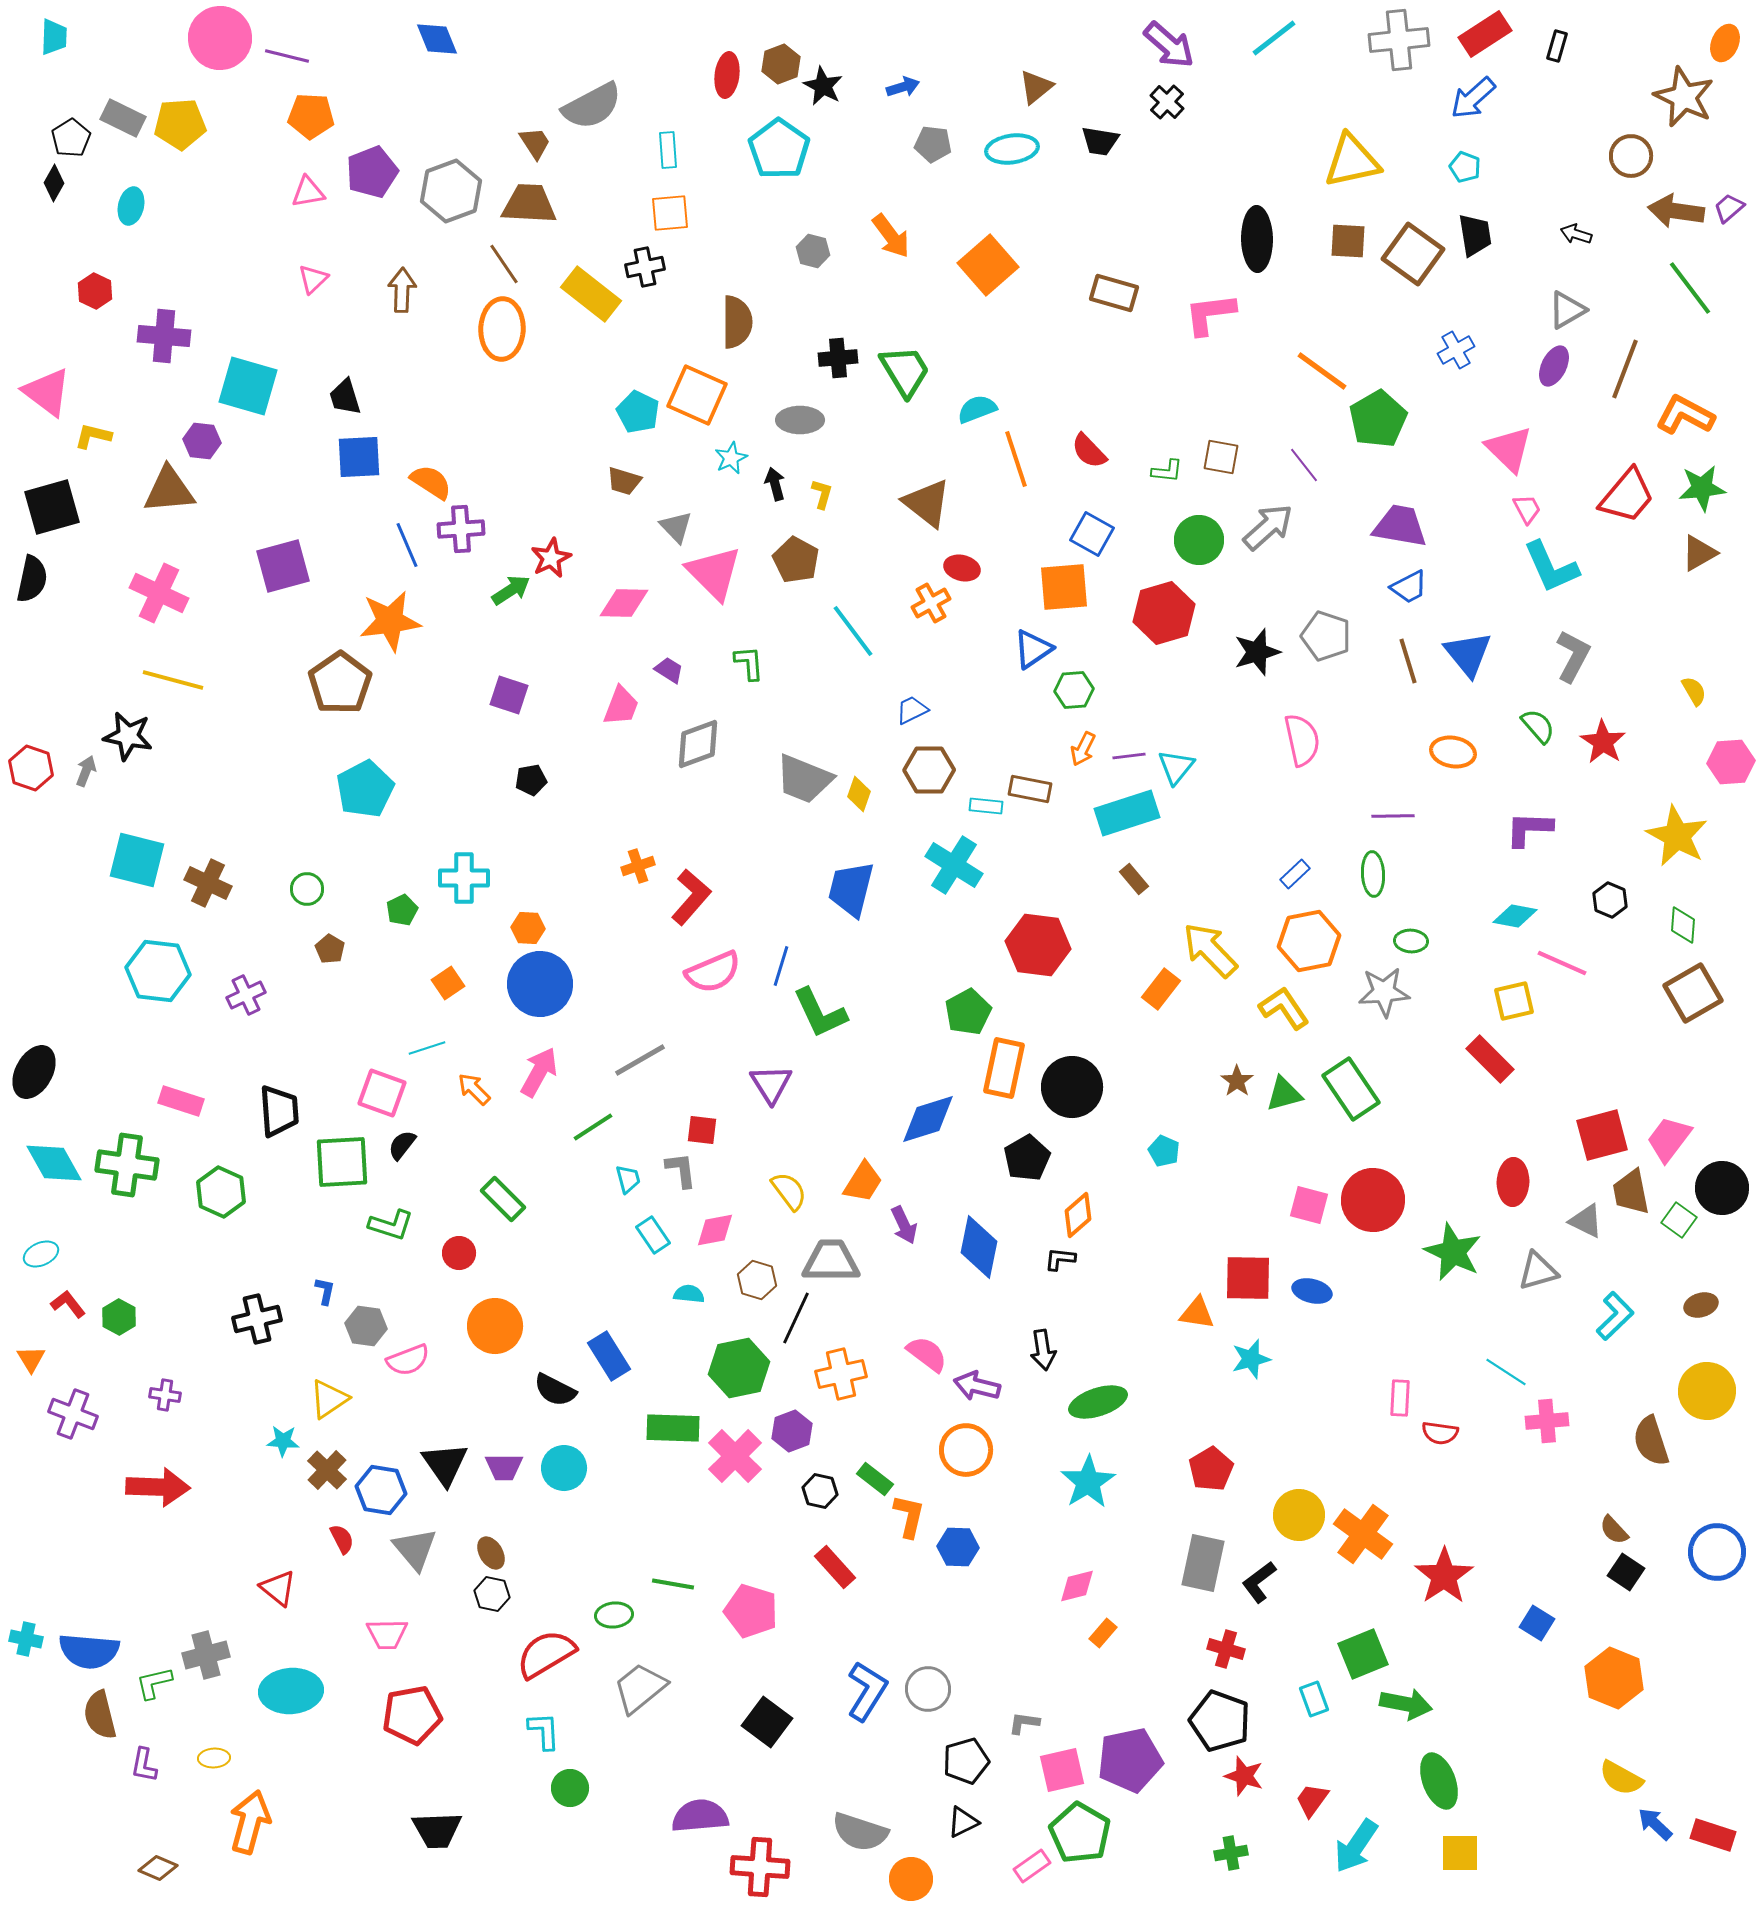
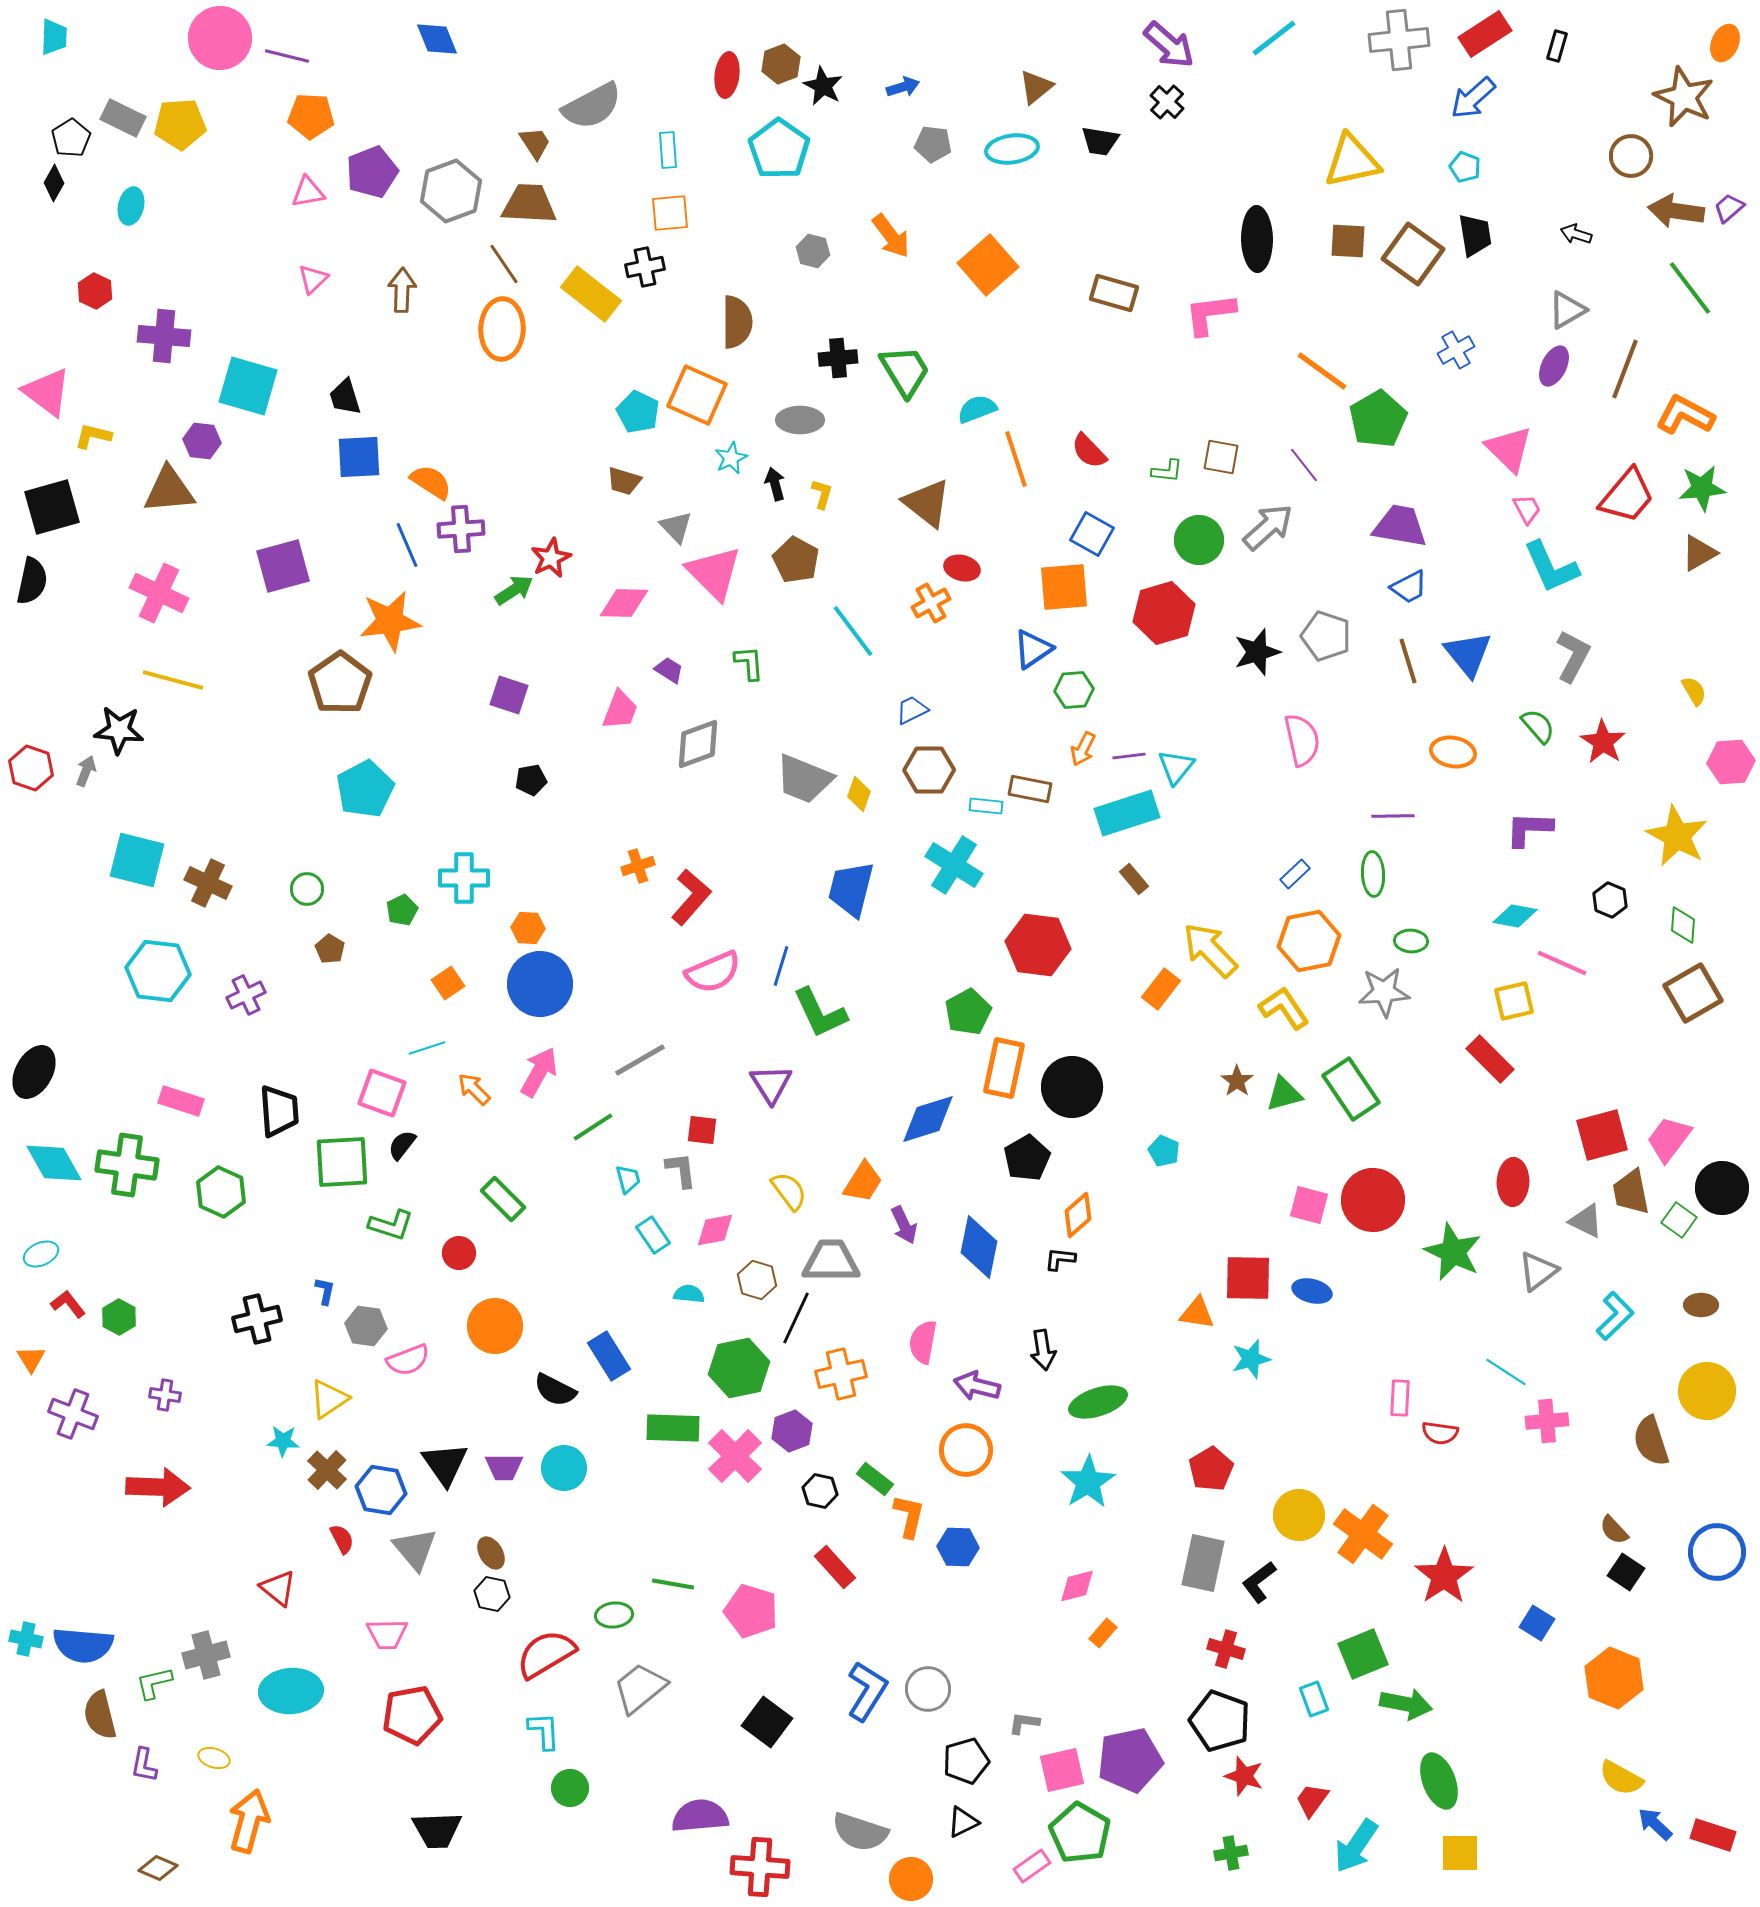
black semicircle at (32, 579): moved 2 px down
green arrow at (511, 590): moved 3 px right
pink trapezoid at (621, 706): moved 1 px left, 4 px down
black star at (128, 736): moved 9 px left, 6 px up; rotated 6 degrees counterclockwise
gray triangle at (1538, 1271): rotated 21 degrees counterclockwise
brown ellipse at (1701, 1305): rotated 16 degrees clockwise
pink semicircle at (927, 1354): moved 4 px left, 12 px up; rotated 117 degrees counterclockwise
blue semicircle at (89, 1651): moved 6 px left, 6 px up
yellow ellipse at (214, 1758): rotated 20 degrees clockwise
orange arrow at (250, 1822): moved 1 px left, 1 px up
